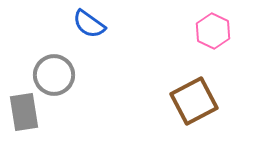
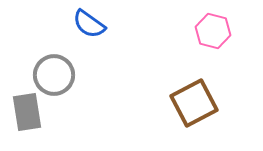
pink hexagon: rotated 12 degrees counterclockwise
brown square: moved 2 px down
gray rectangle: moved 3 px right
